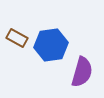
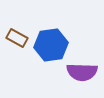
purple semicircle: rotated 76 degrees clockwise
